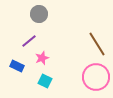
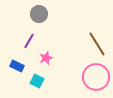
purple line: rotated 21 degrees counterclockwise
pink star: moved 4 px right
cyan square: moved 8 px left
